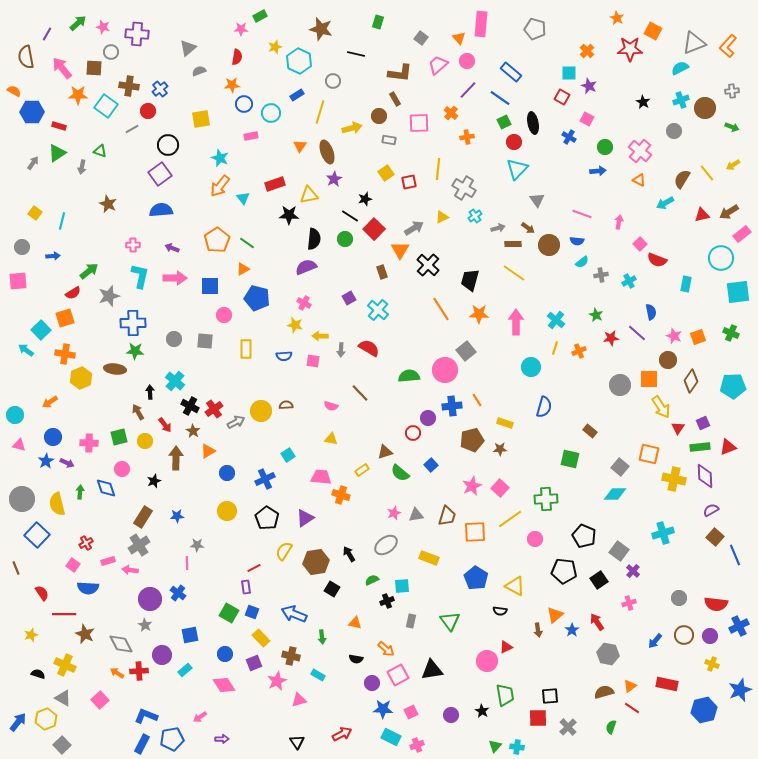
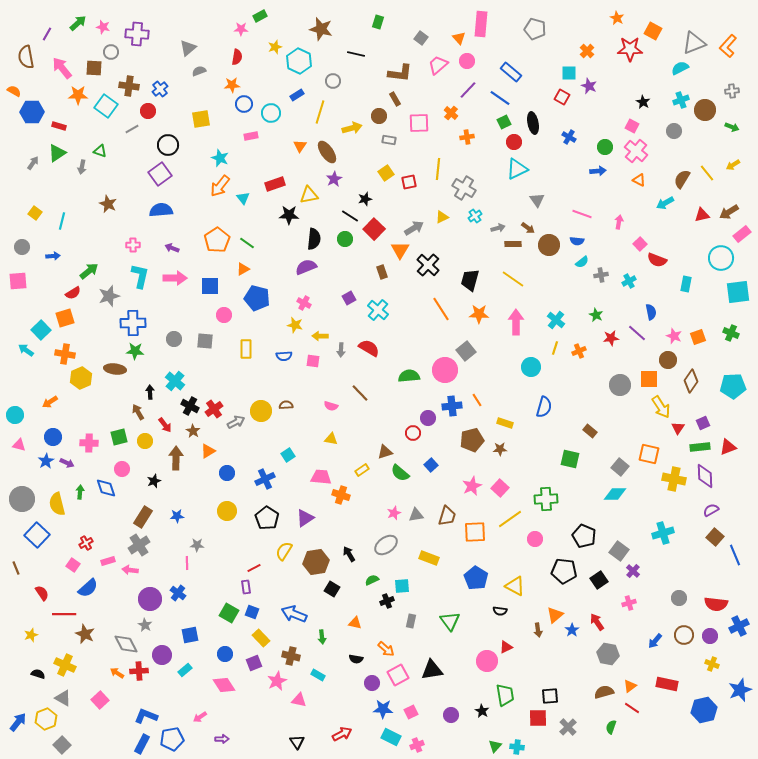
brown circle at (705, 108): moved 2 px down
pink square at (587, 119): moved 45 px right, 7 px down
pink cross at (640, 151): moved 4 px left
brown ellipse at (327, 152): rotated 15 degrees counterclockwise
cyan triangle at (517, 169): rotated 20 degrees clockwise
yellow line at (514, 273): moved 1 px left, 6 px down
blue semicircle at (88, 588): rotated 45 degrees counterclockwise
gray diamond at (121, 644): moved 5 px right
pink triangle at (299, 700): rotated 28 degrees clockwise
